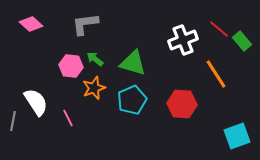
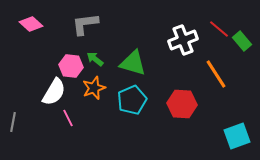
white semicircle: moved 18 px right, 10 px up; rotated 64 degrees clockwise
gray line: moved 1 px down
